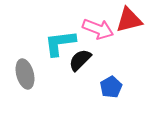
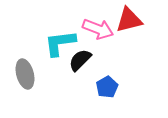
blue pentagon: moved 4 px left
